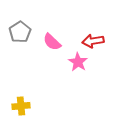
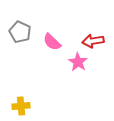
gray pentagon: rotated 15 degrees counterclockwise
